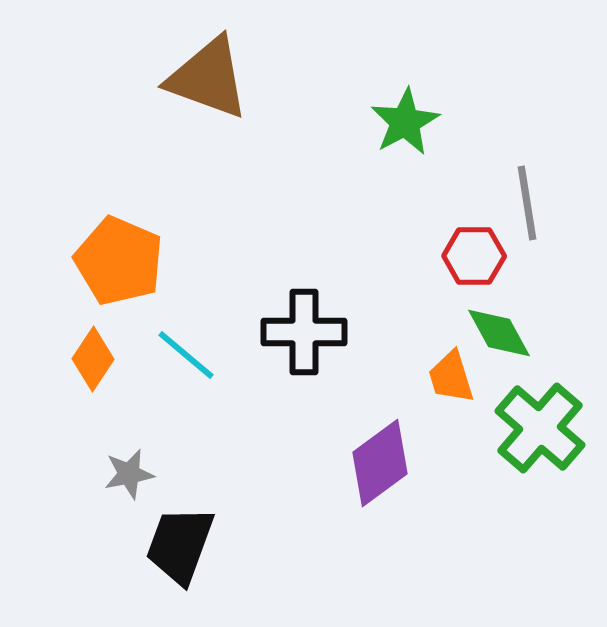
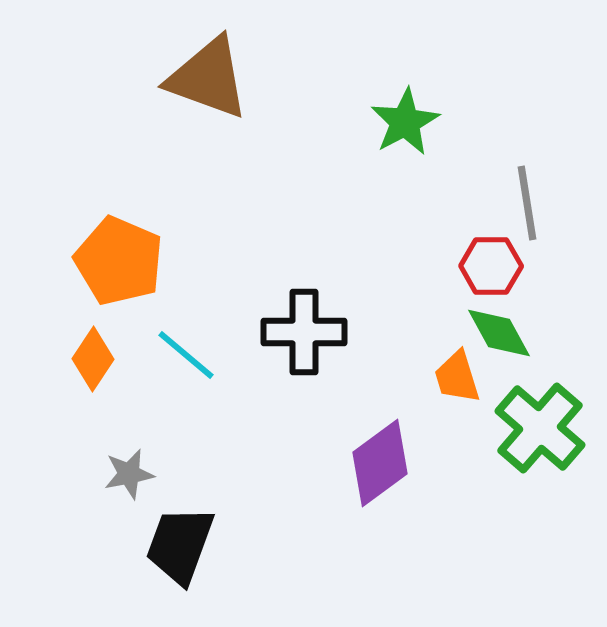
red hexagon: moved 17 px right, 10 px down
orange trapezoid: moved 6 px right
